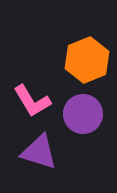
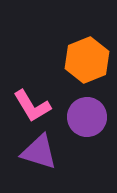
pink L-shape: moved 5 px down
purple circle: moved 4 px right, 3 px down
